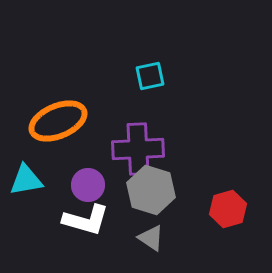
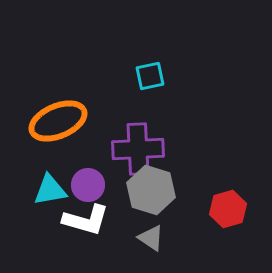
cyan triangle: moved 24 px right, 10 px down
